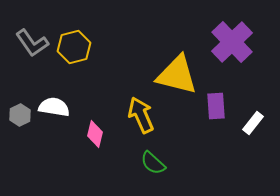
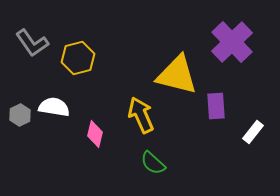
yellow hexagon: moved 4 px right, 11 px down
white rectangle: moved 9 px down
